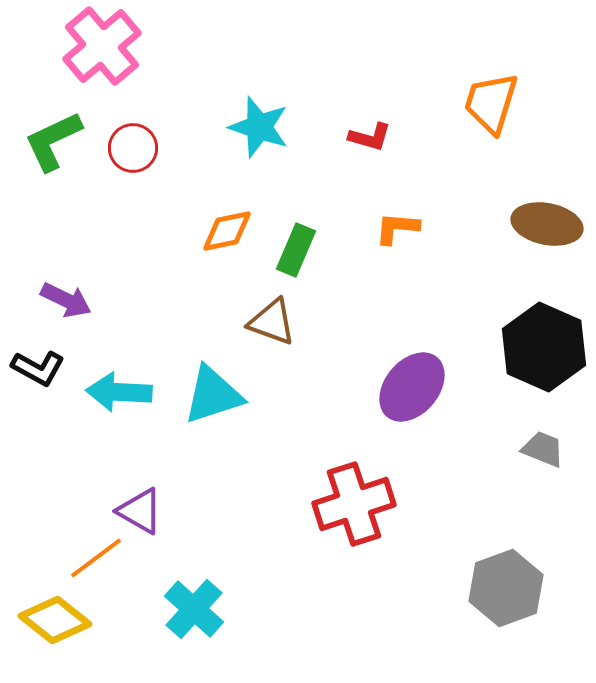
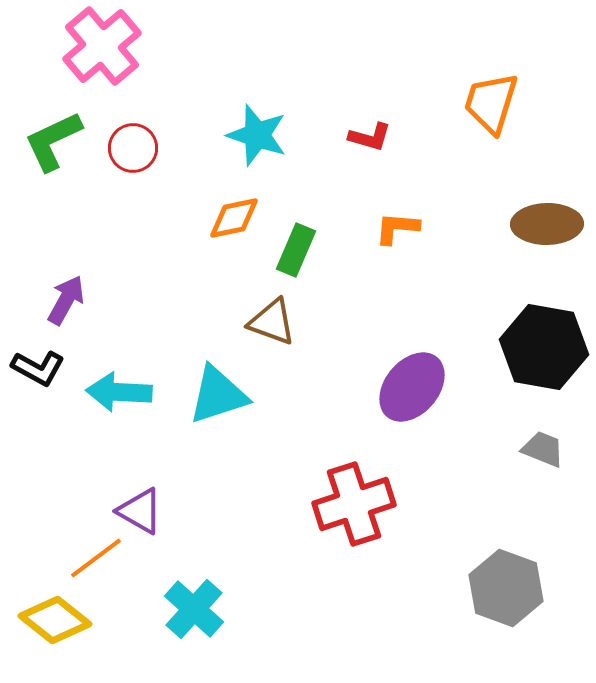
cyan star: moved 2 px left, 8 px down
brown ellipse: rotated 12 degrees counterclockwise
orange diamond: moved 7 px right, 13 px up
purple arrow: rotated 87 degrees counterclockwise
black hexagon: rotated 14 degrees counterclockwise
cyan triangle: moved 5 px right
gray hexagon: rotated 20 degrees counterclockwise
